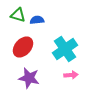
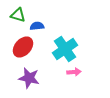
blue semicircle: moved 6 px down
pink arrow: moved 3 px right, 3 px up
